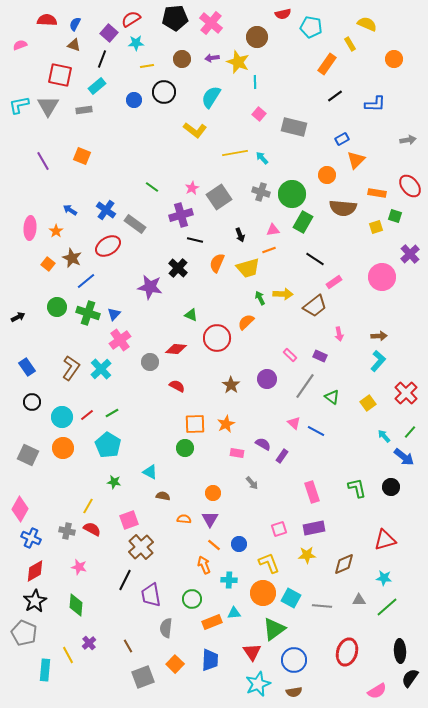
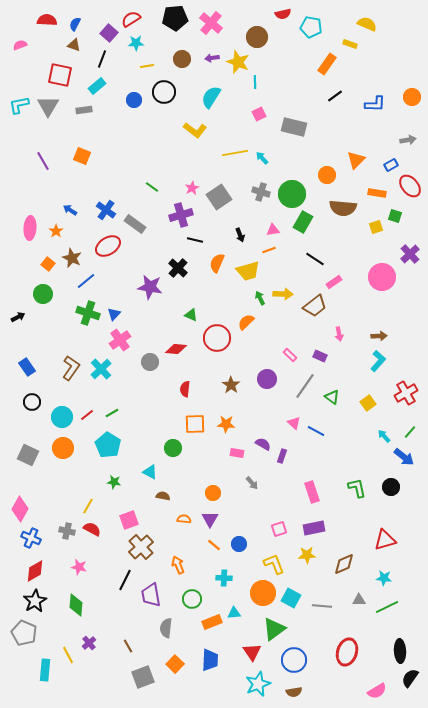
yellow rectangle at (350, 44): rotated 40 degrees counterclockwise
orange circle at (394, 59): moved 18 px right, 38 px down
pink square at (259, 114): rotated 24 degrees clockwise
blue rectangle at (342, 139): moved 49 px right, 26 px down
yellow trapezoid at (248, 268): moved 3 px down
green circle at (57, 307): moved 14 px left, 13 px up
red semicircle at (177, 386): moved 8 px right, 3 px down; rotated 112 degrees counterclockwise
red cross at (406, 393): rotated 15 degrees clockwise
orange star at (226, 424): rotated 30 degrees clockwise
green circle at (185, 448): moved 12 px left
purple rectangle at (282, 456): rotated 16 degrees counterclockwise
yellow L-shape at (269, 563): moved 5 px right, 1 px down
orange arrow at (204, 565): moved 26 px left
cyan cross at (229, 580): moved 5 px left, 2 px up
green line at (387, 607): rotated 15 degrees clockwise
